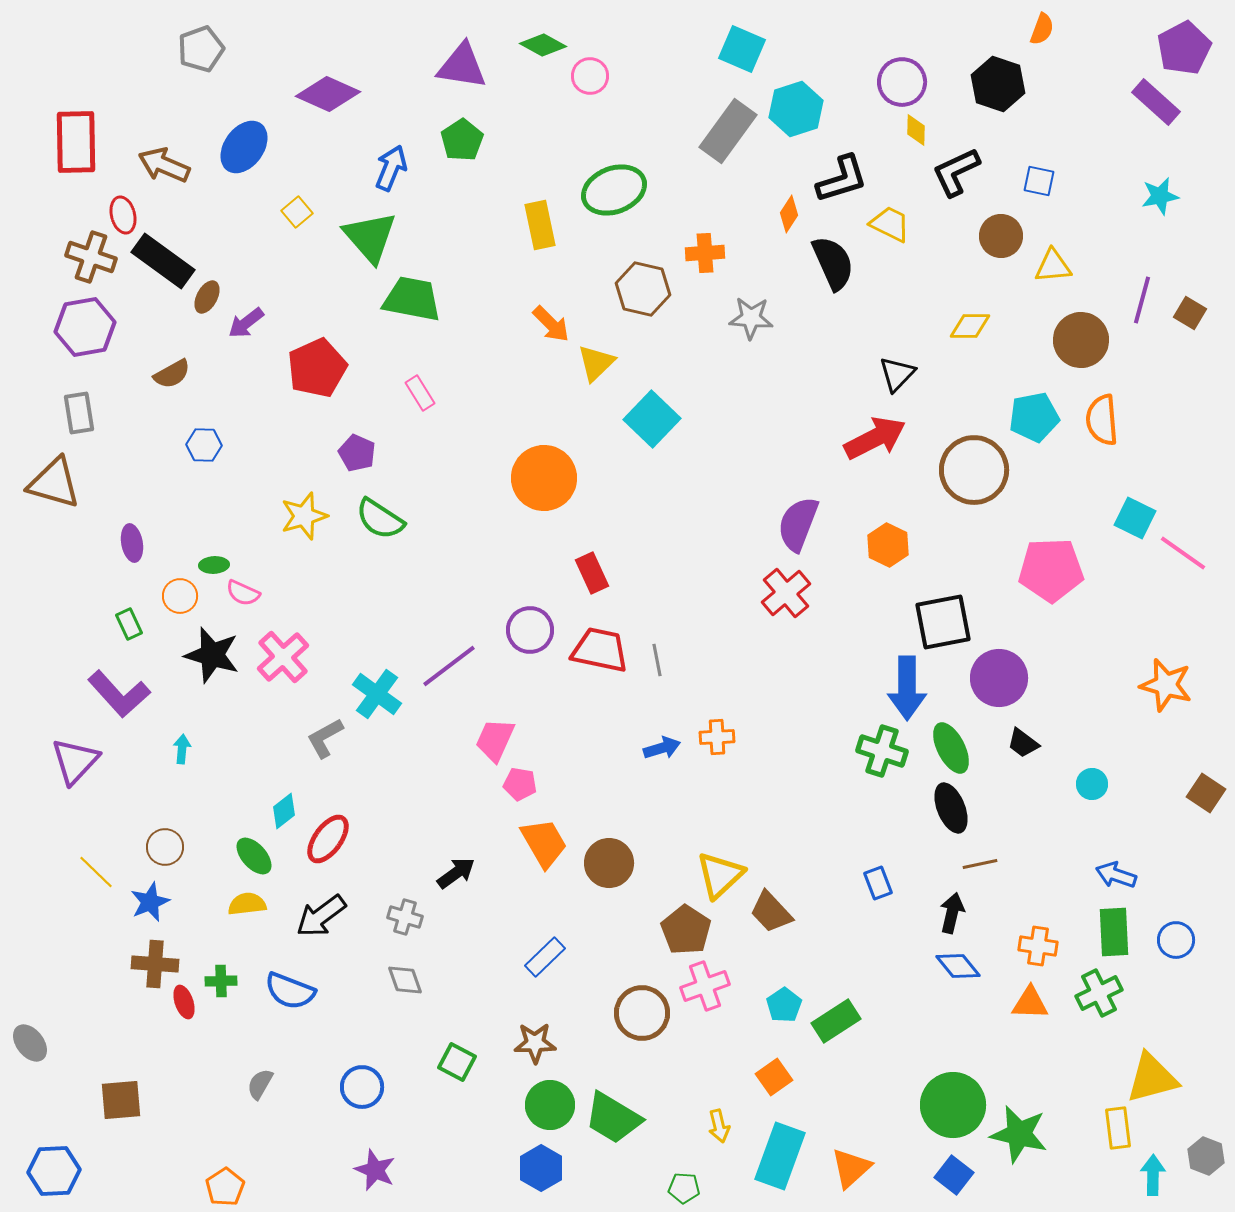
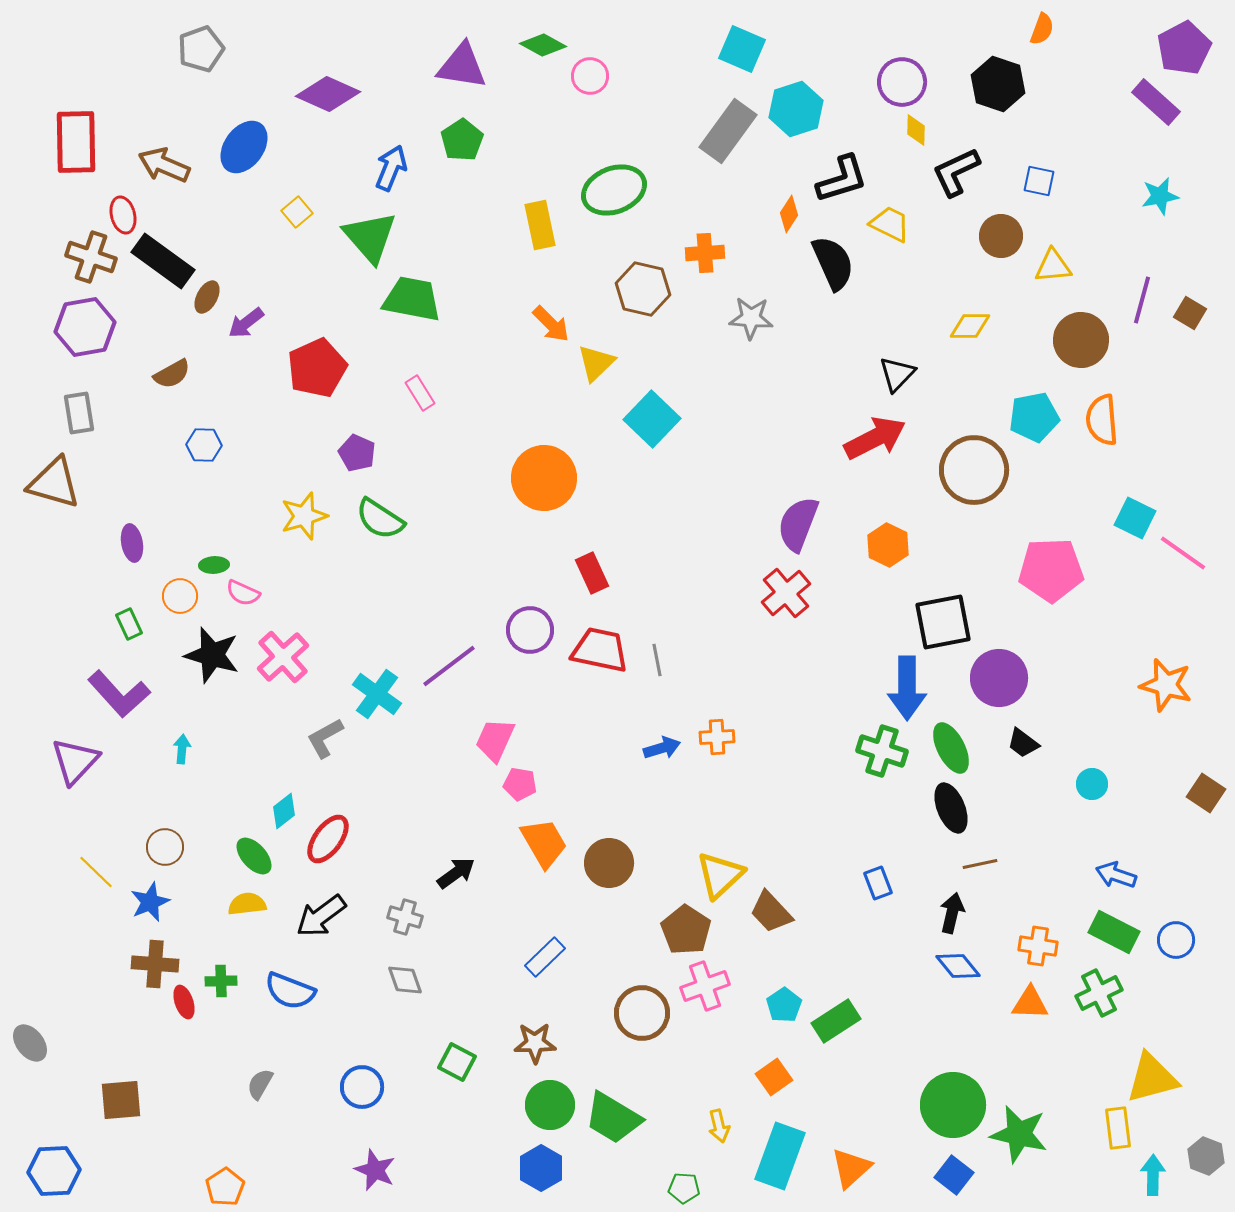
green rectangle at (1114, 932): rotated 60 degrees counterclockwise
